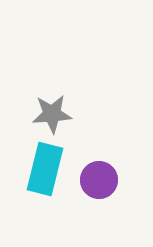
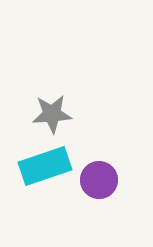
cyan rectangle: moved 3 px up; rotated 57 degrees clockwise
